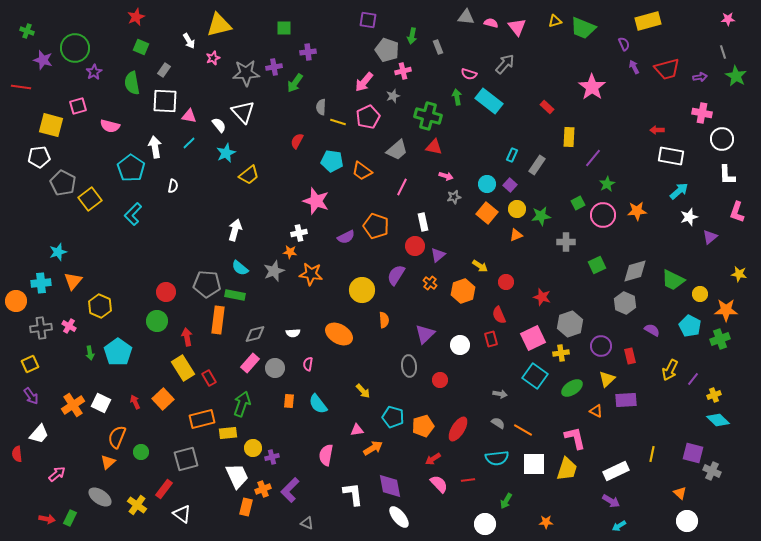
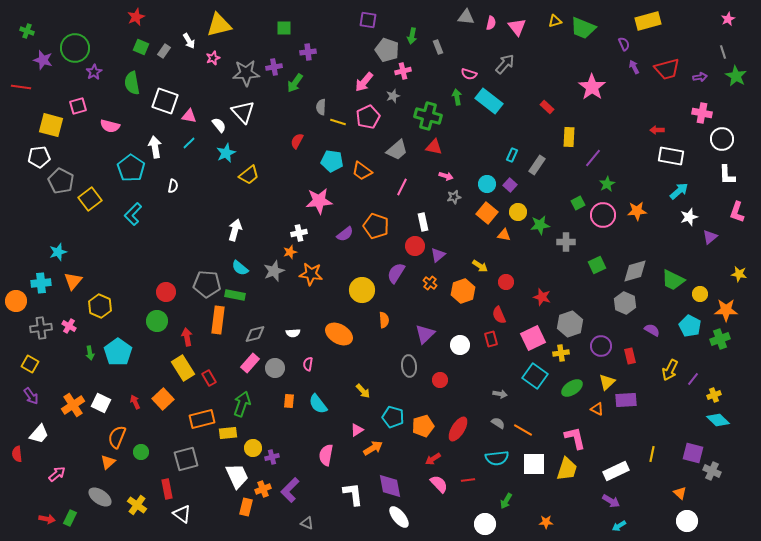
pink star at (728, 19): rotated 24 degrees counterclockwise
pink semicircle at (491, 23): rotated 88 degrees clockwise
gray rectangle at (164, 70): moved 19 px up
white square at (165, 101): rotated 16 degrees clockwise
gray pentagon at (63, 183): moved 2 px left, 2 px up
pink star at (316, 201): moved 3 px right; rotated 24 degrees counterclockwise
yellow circle at (517, 209): moved 1 px right, 3 px down
green star at (541, 216): moved 1 px left, 9 px down
orange triangle at (516, 235): moved 12 px left; rotated 32 degrees clockwise
purple semicircle at (346, 237): moved 1 px left, 3 px up; rotated 12 degrees counterclockwise
orange star at (290, 252): rotated 24 degrees counterclockwise
purple semicircle at (396, 275): moved 2 px up
yellow square at (30, 364): rotated 36 degrees counterclockwise
yellow triangle at (607, 379): moved 3 px down
orange triangle at (596, 411): moved 1 px right, 2 px up
pink triangle at (357, 430): rotated 24 degrees counterclockwise
red rectangle at (164, 489): moved 3 px right; rotated 48 degrees counterclockwise
